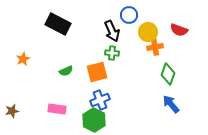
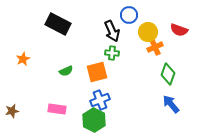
orange cross: rotated 14 degrees counterclockwise
